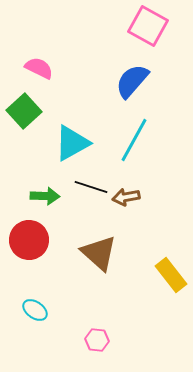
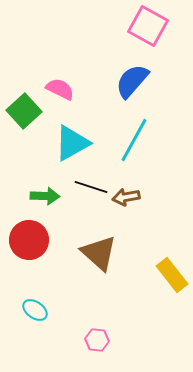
pink semicircle: moved 21 px right, 21 px down
yellow rectangle: moved 1 px right
